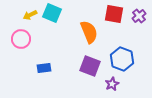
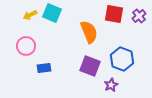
pink circle: moved 5 px right, 7 px down
purple star: moved 1 px left, 1 px down
